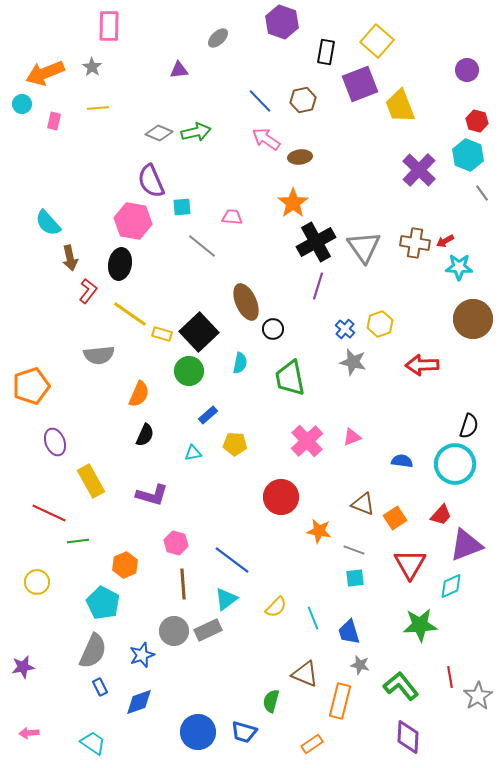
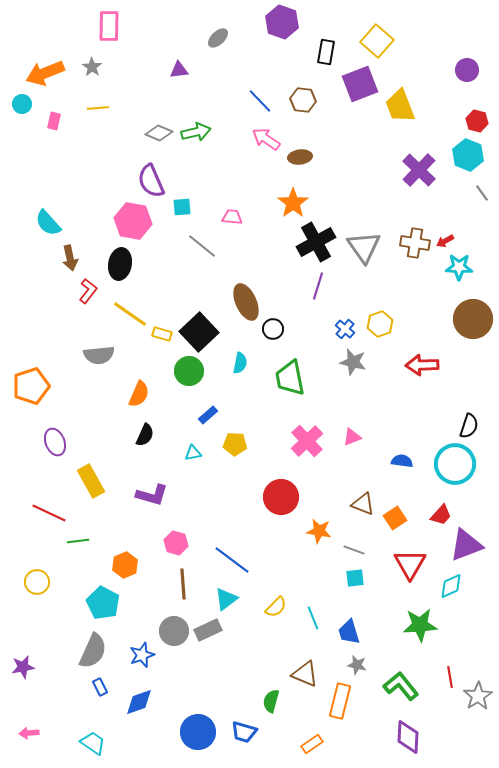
brown hexagon at (303, 100): rotated 20 degrees clockwise
gray star at (360, 665): moved 3 px left
